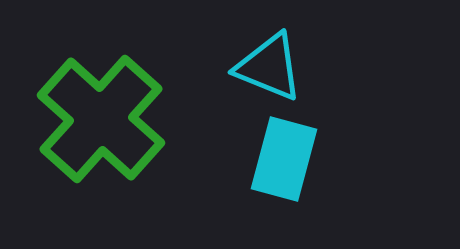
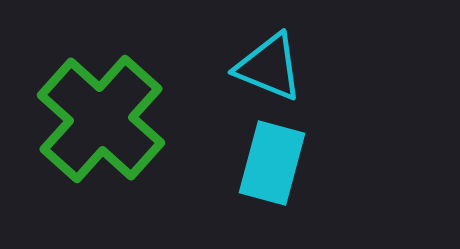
cyan rectangle: moved 12 px left, 4 px down
